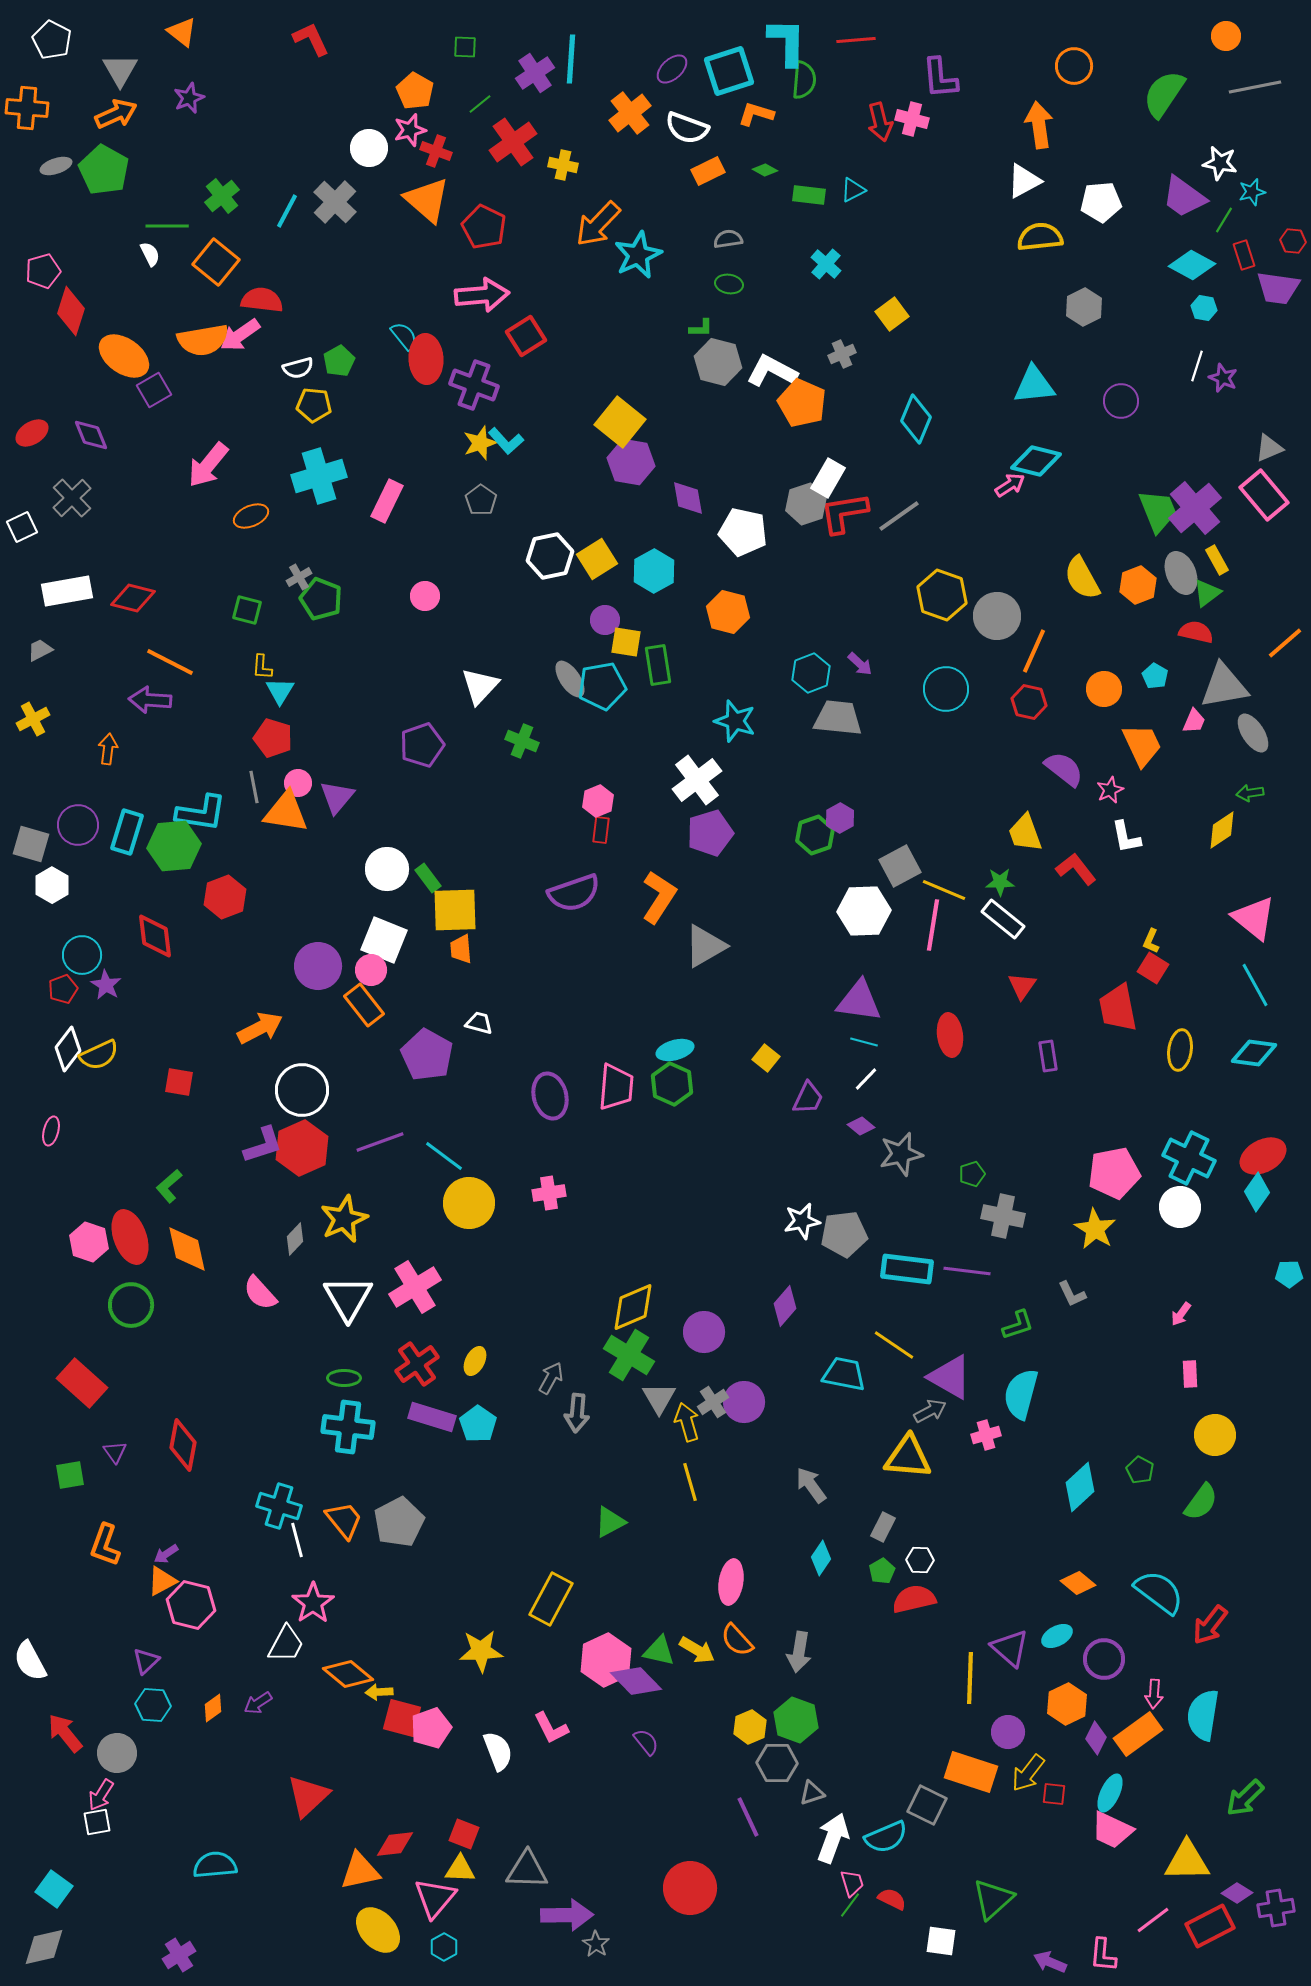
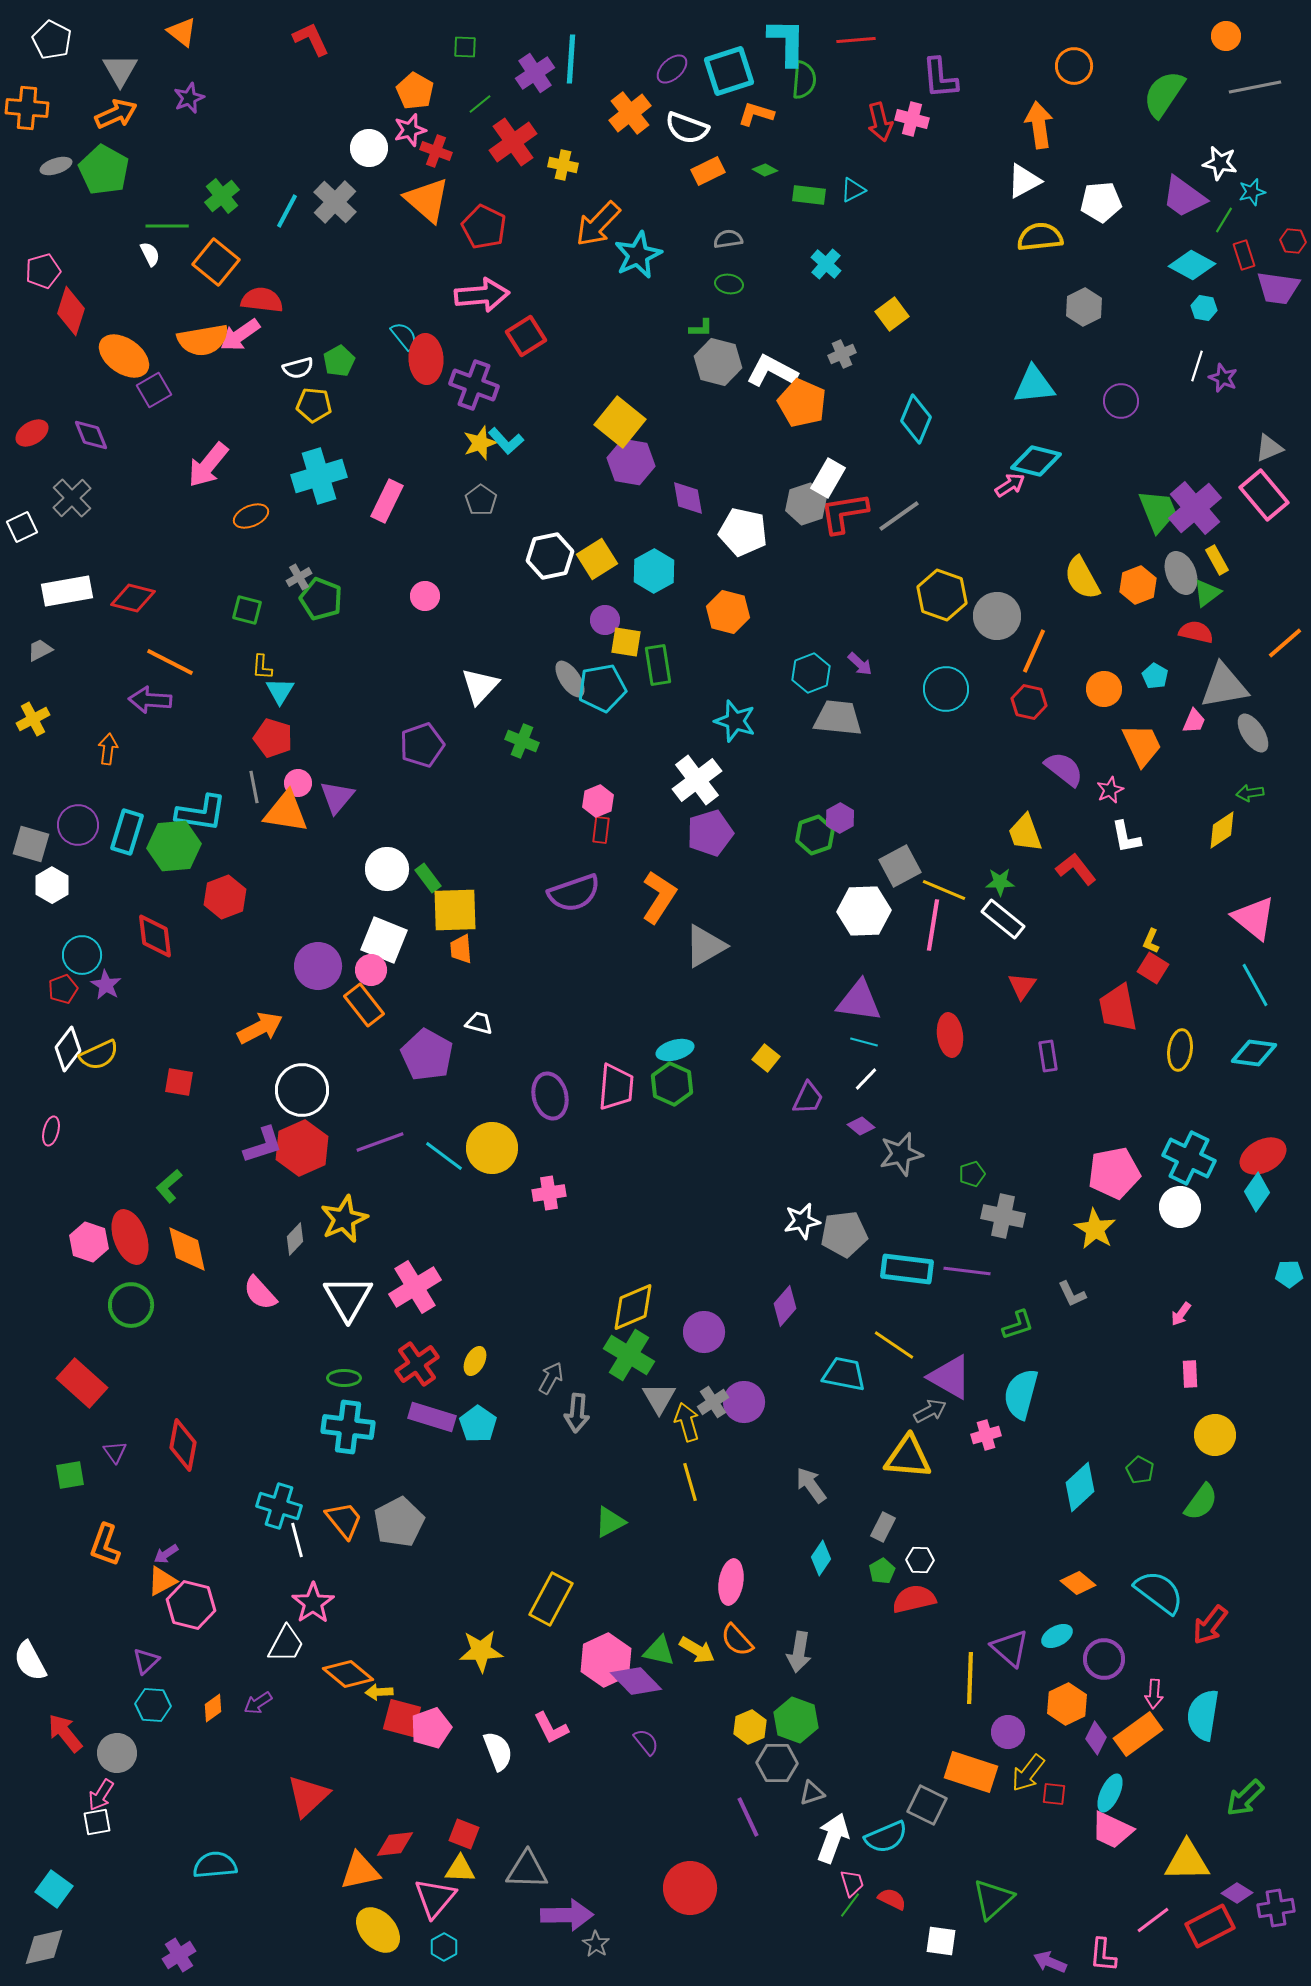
cyan pentagon at (602, 686): moved 2 px down
yellow circle at (469, 1203): moved 23 px right, 55 px up
